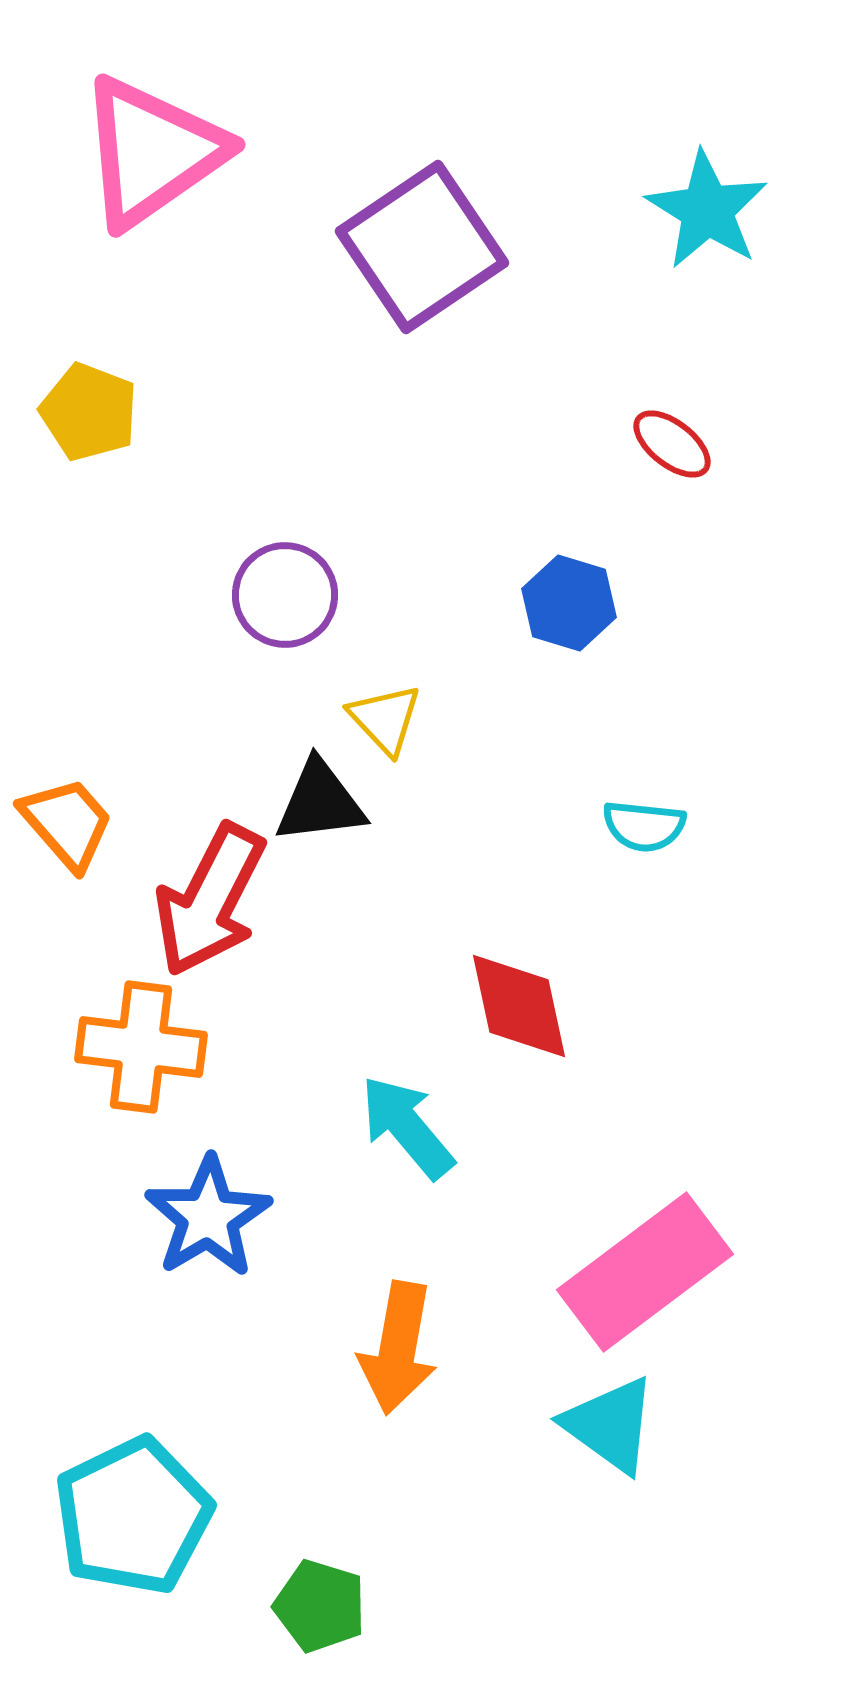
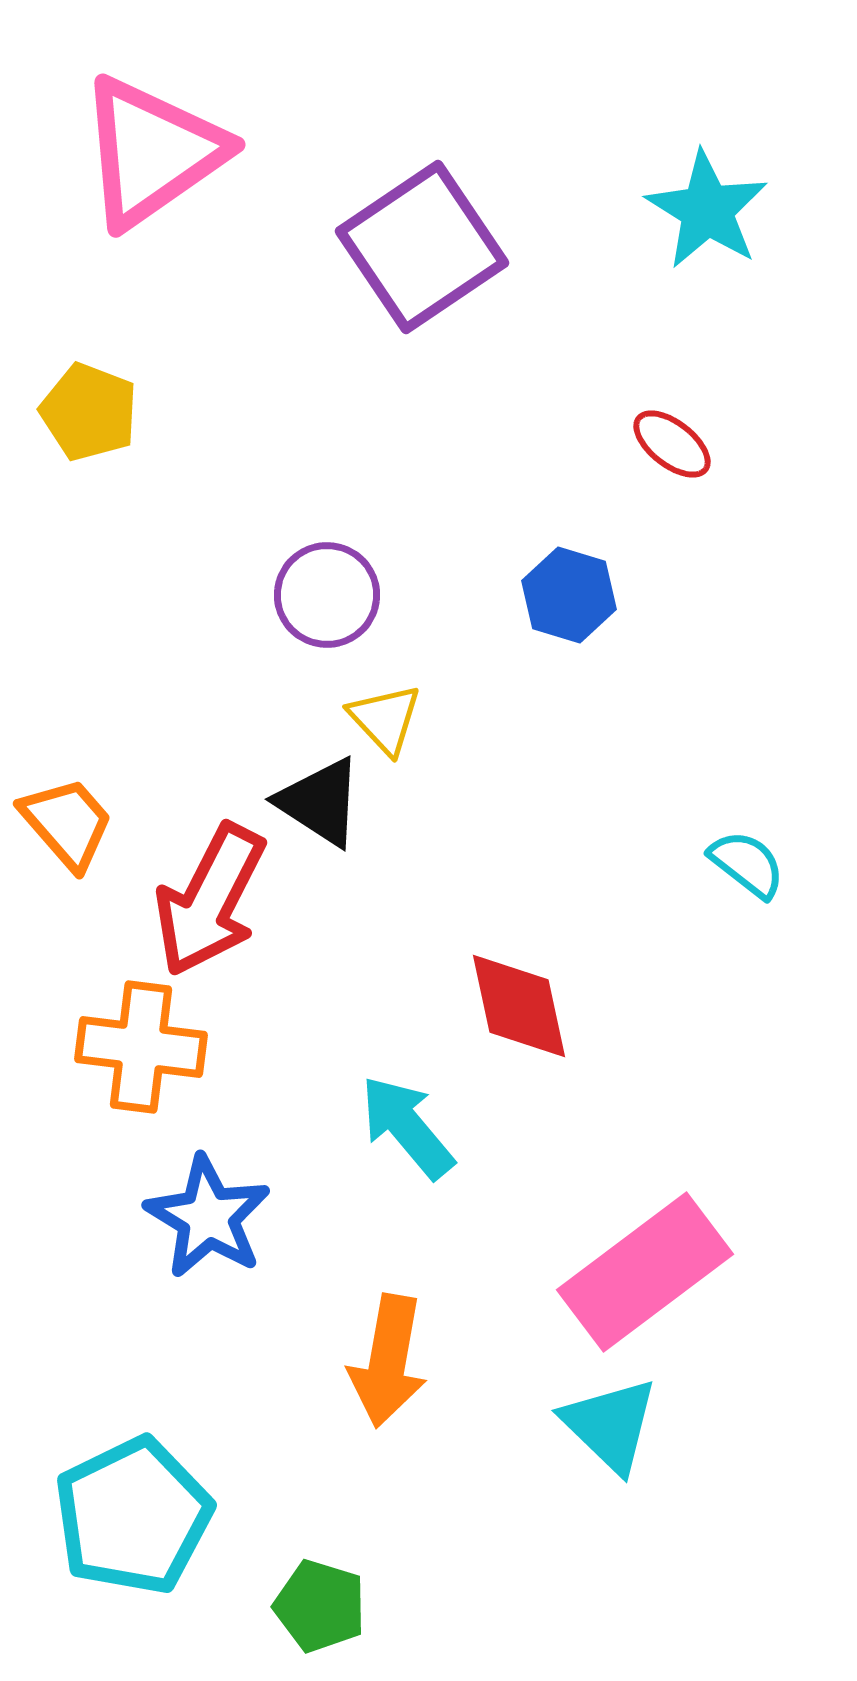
purple circle: moved 42 px right
blue hexagon: moved 8 px up
black triangle: rotated 40 degrees clockwise
cyan semicircle: moved 103 px right, 38 px down; rotated 148 degrees counterclockwise
blue star: rotated 10 degrees counterclockwise
orange arrow: moved 10 px left, 13 px down
cyan triangle: rotated 8 degrees clockwise
